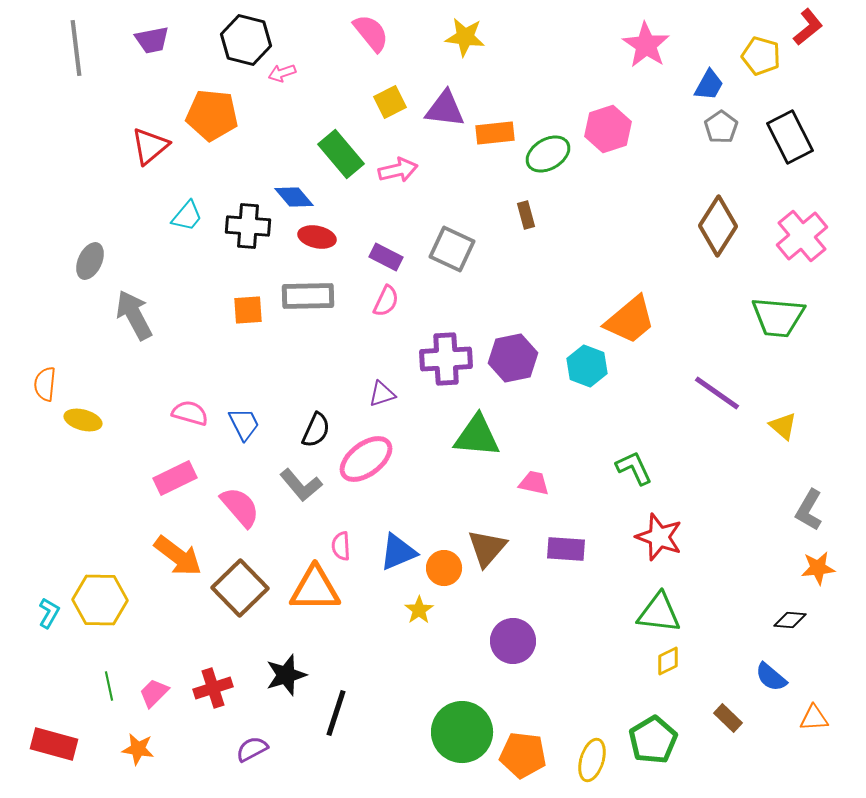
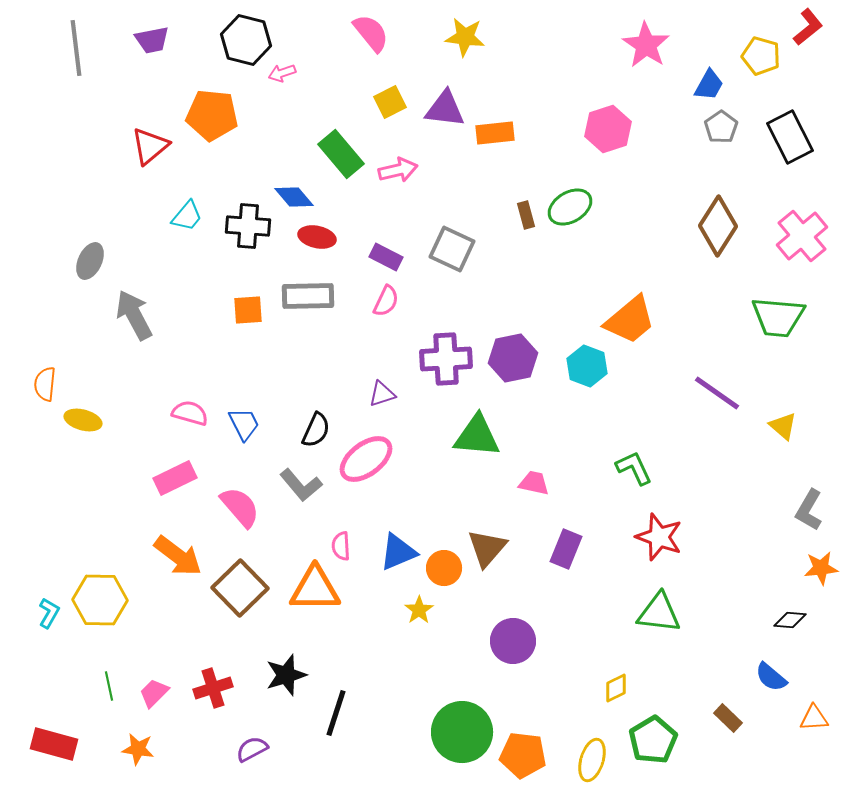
green ellipse at (548, 154): moved 22 px right, 53 px down
purple rectangle at (566, 549): rotated 72 degrees counterclockwise
orange star at (818, 568): moved 3 px right
yellow diamond at (668, 661): moved 52 px left, 27 px down
